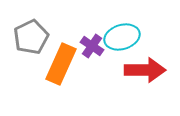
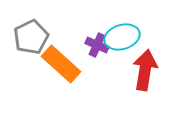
purple cross: moved 5 px right, 1 px up; rotated 10 degrees counterclockwise
orange rectangle: rotated 72 degrees counterclockwise
red arrow: rotated 81 degrees counterclockwise
